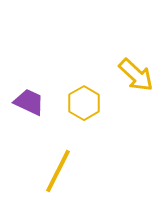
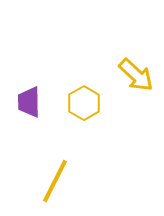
purple trapezoid: rotated 116 degrees counterclockwise
yellow line: moved 3 px left, 10 px down
